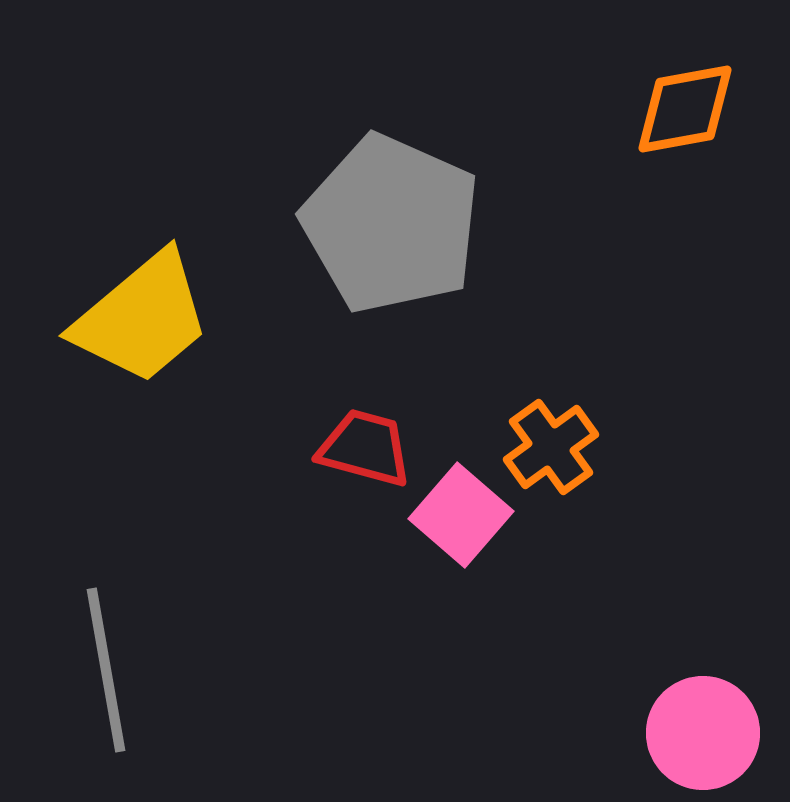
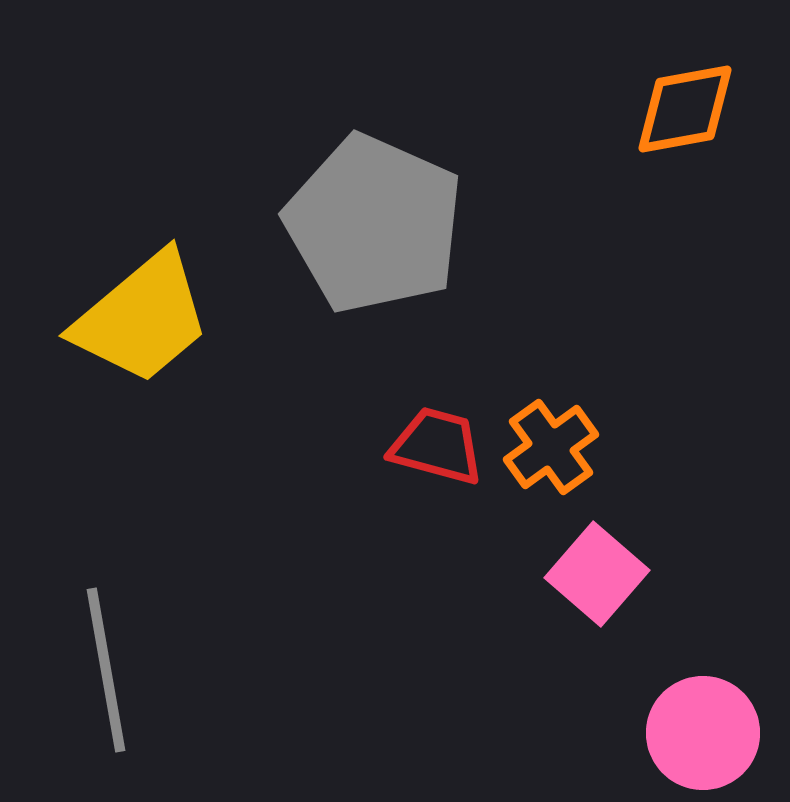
gray pentagon: moved 17 px left
red trapezoid: moved 72 px right, 2 px up
pink square: moved 136 px right, 59 px down
